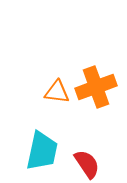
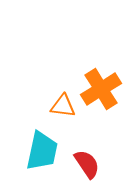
orange cross: moved 5 px right, 2 px down; rotated 12 degrees counterclockwise
orange triangle: moved 6 px right, 14 px down
